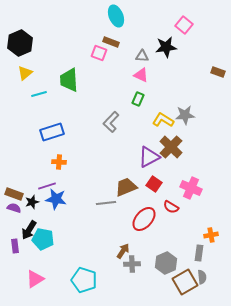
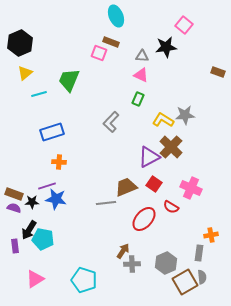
green trapezoid at (69, 80): rotated 25 degrees clockwise
black star at (32, 202): rotated 16 degrees clockwise
